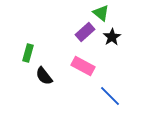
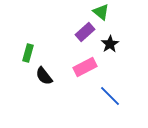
green triangle: moved 1 px up
black star: moved 2 px left, 7 px down
pink rectangle: moved 2 px right, 1 px down; rotated 55 degrees counterclockwise
